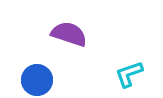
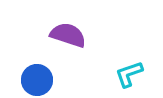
purple semicircle: moved 1 px left, 1 px down
